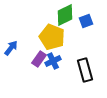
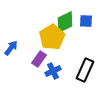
green diamond: moved 7 px down
blue square: rotated 24 degrees clockwise
yellow pentagon: rotated 20 degrees clockwise
blue cross: moved 10 px down
black rectangle: rotated 40 degrees clockwise
